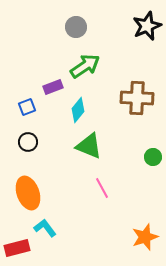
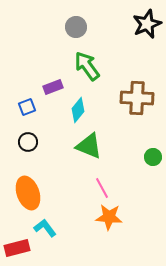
black star: moved 2 px up
green arrow: moved 2 px right; rotated 92 degrees counterclockwise
orange star: moved 36 px left, 20 px up; rotated 24 degrees clockwise
